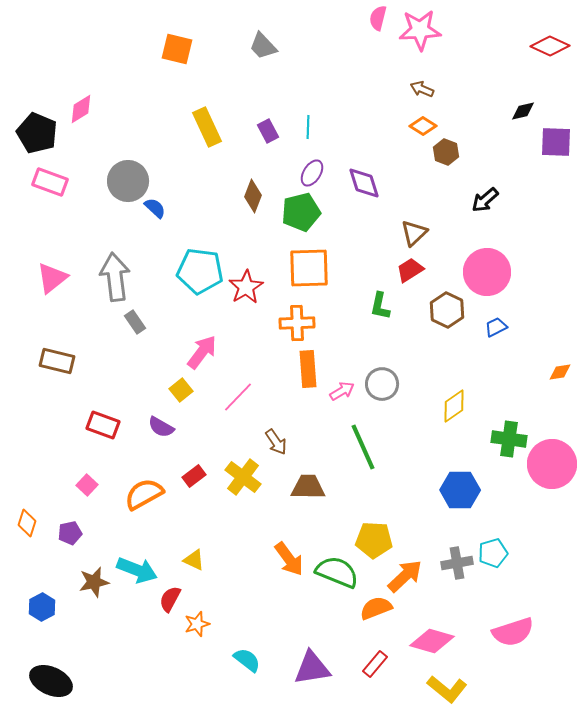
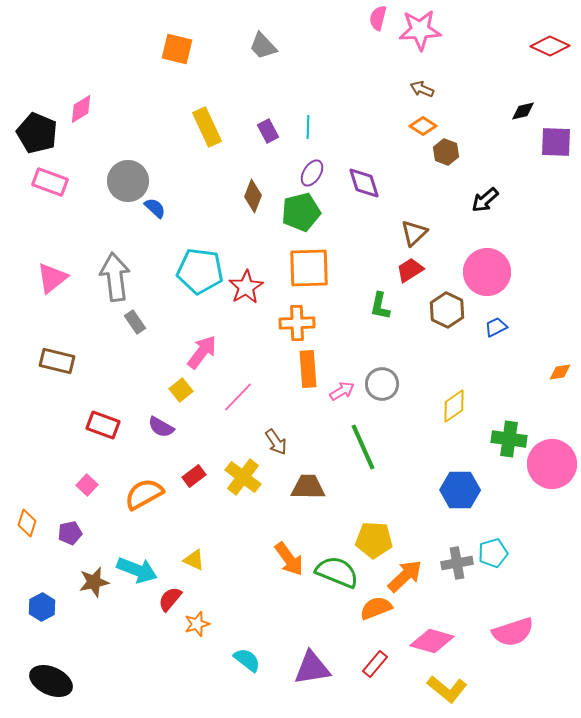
red semicircle at (170, 599): rotated 12 degrees clockwise
